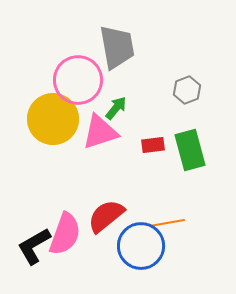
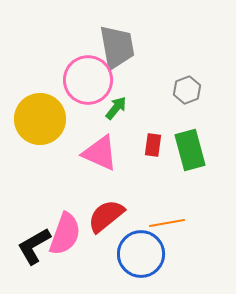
pink circle: moved 10 px right
yellow circle: moved 13 px left
pink triangle: moved 21 px down; rotated 42 degrees clockwise
red rectangle: rotated 75 degrees counterclockwise
blue circle: moved 8 px down
